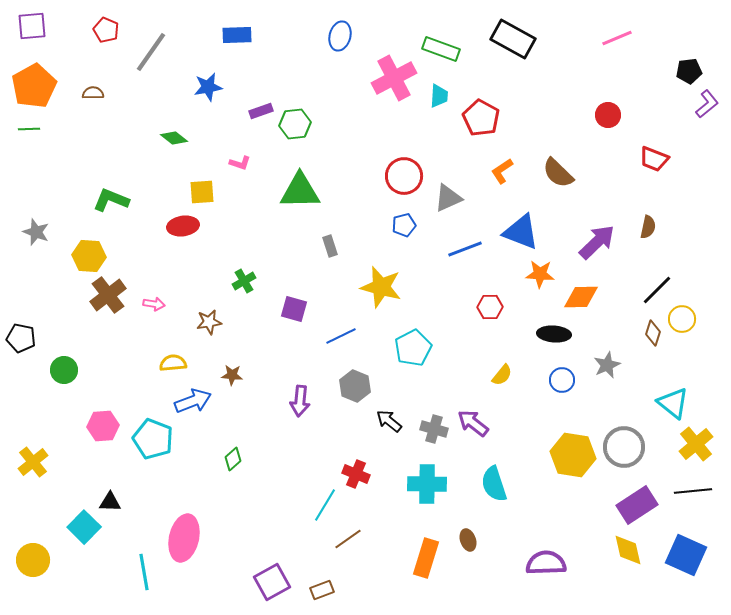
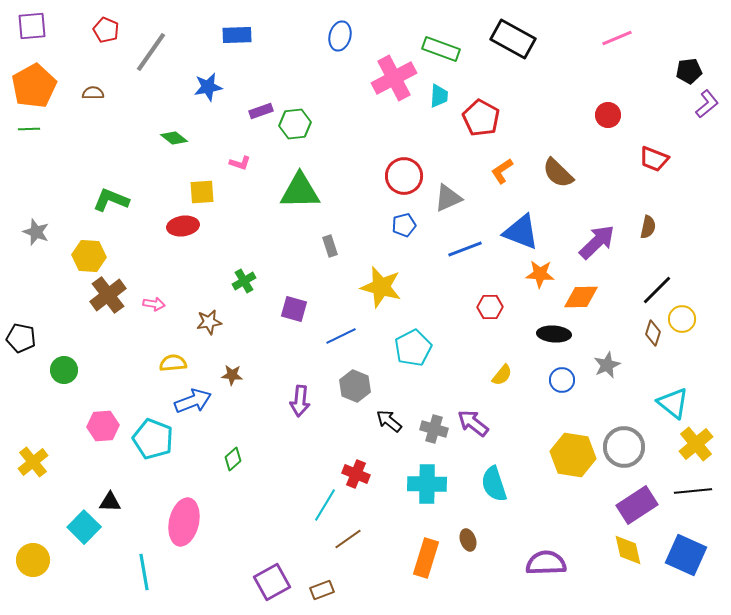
pink ellipse at (184, 538): moved 16 px up
